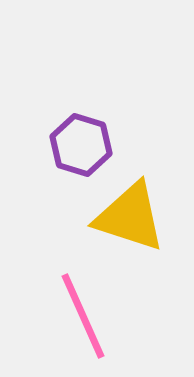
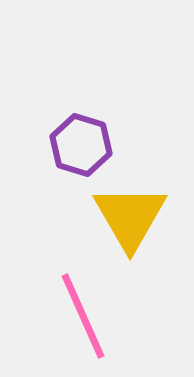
yellow triangle: rotated 42 degrees clockwise
